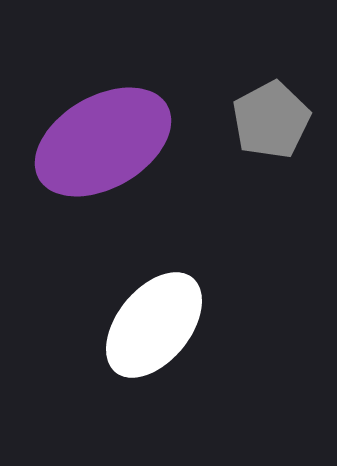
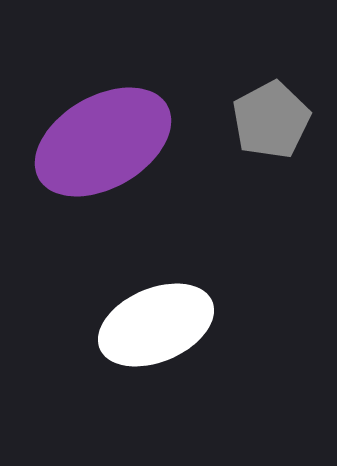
white ellipse: moved 2 px right; rotated 28 degrees clockwise
